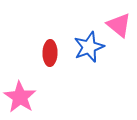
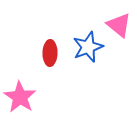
blue star: moved 1 px left
